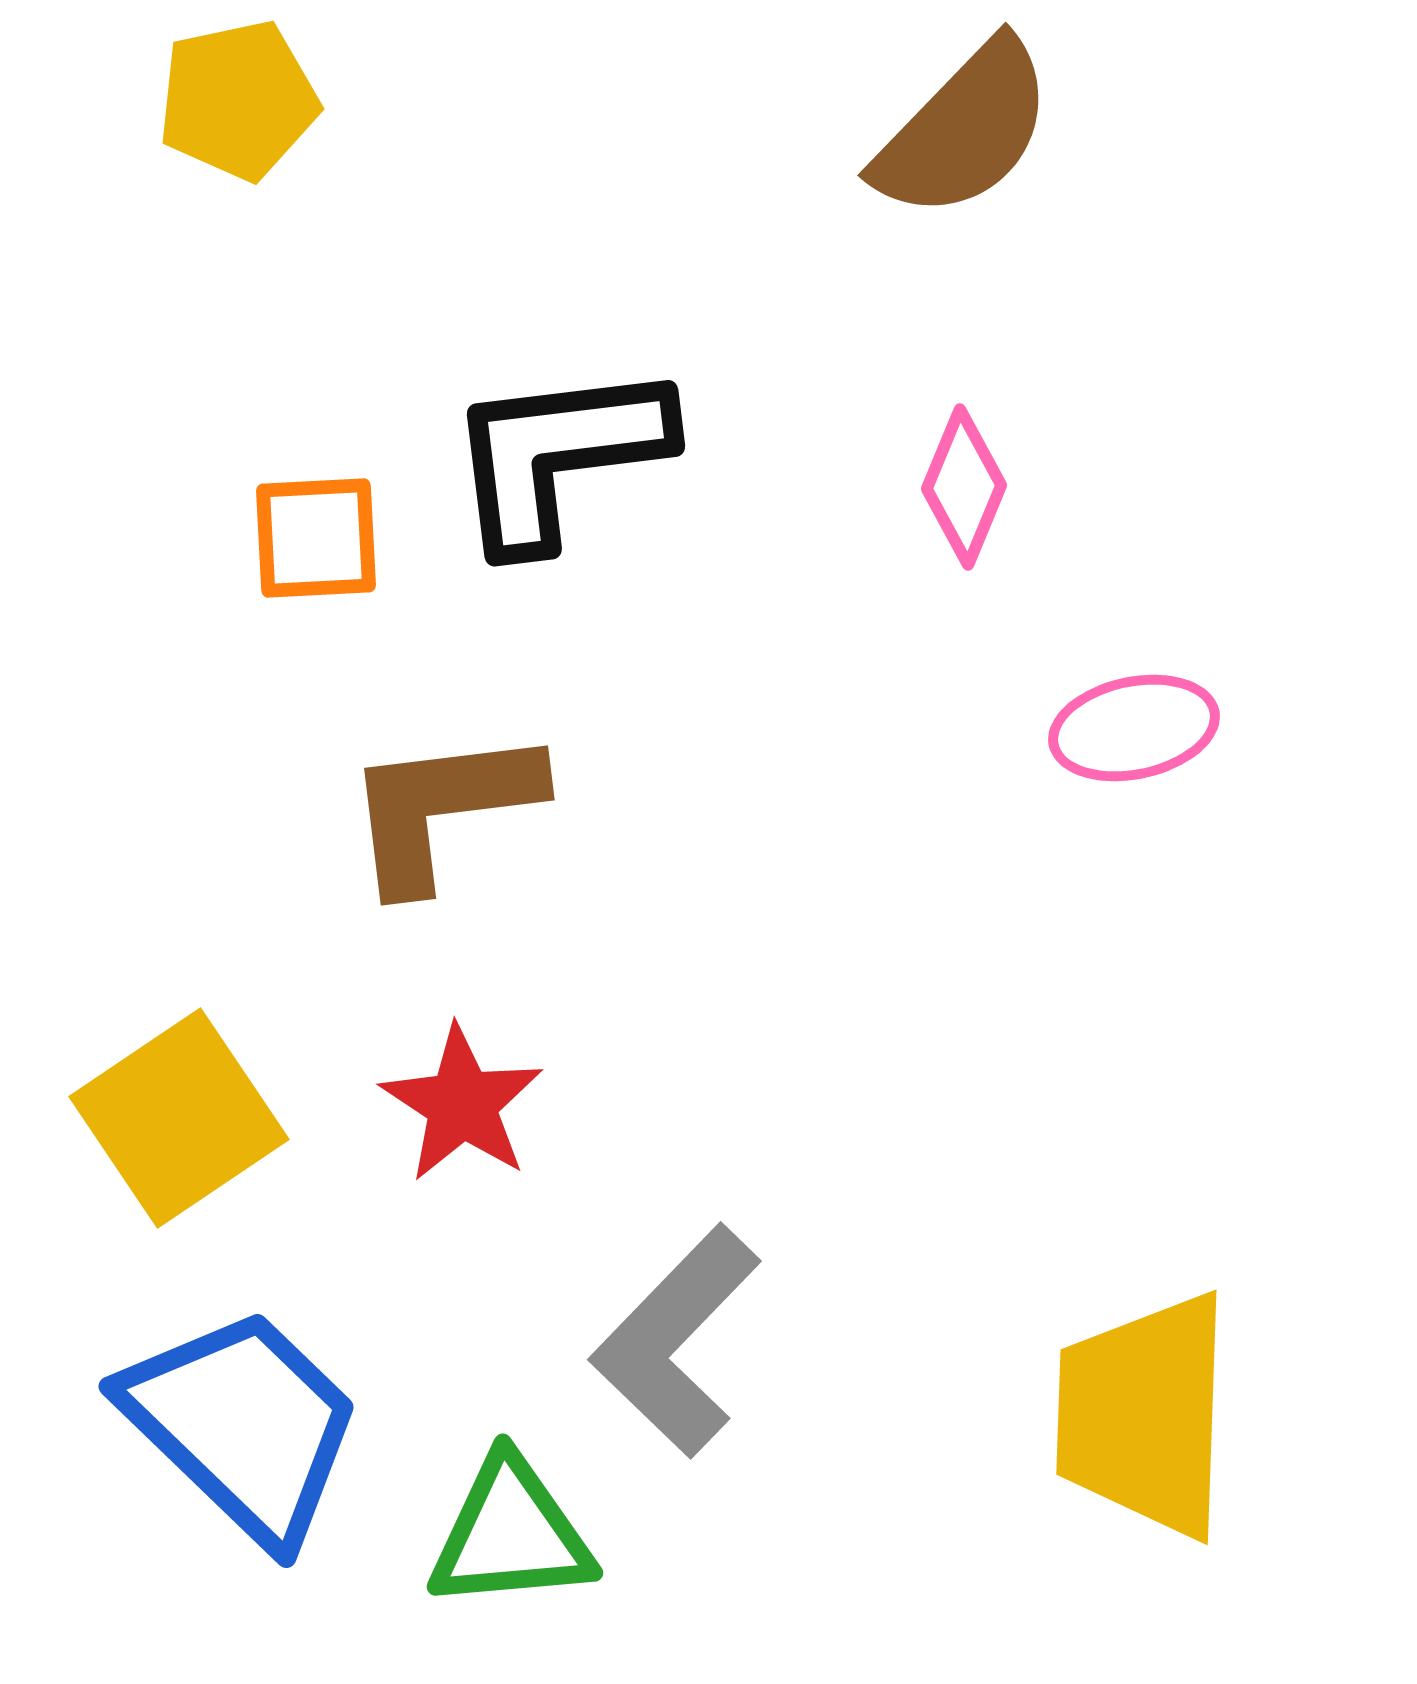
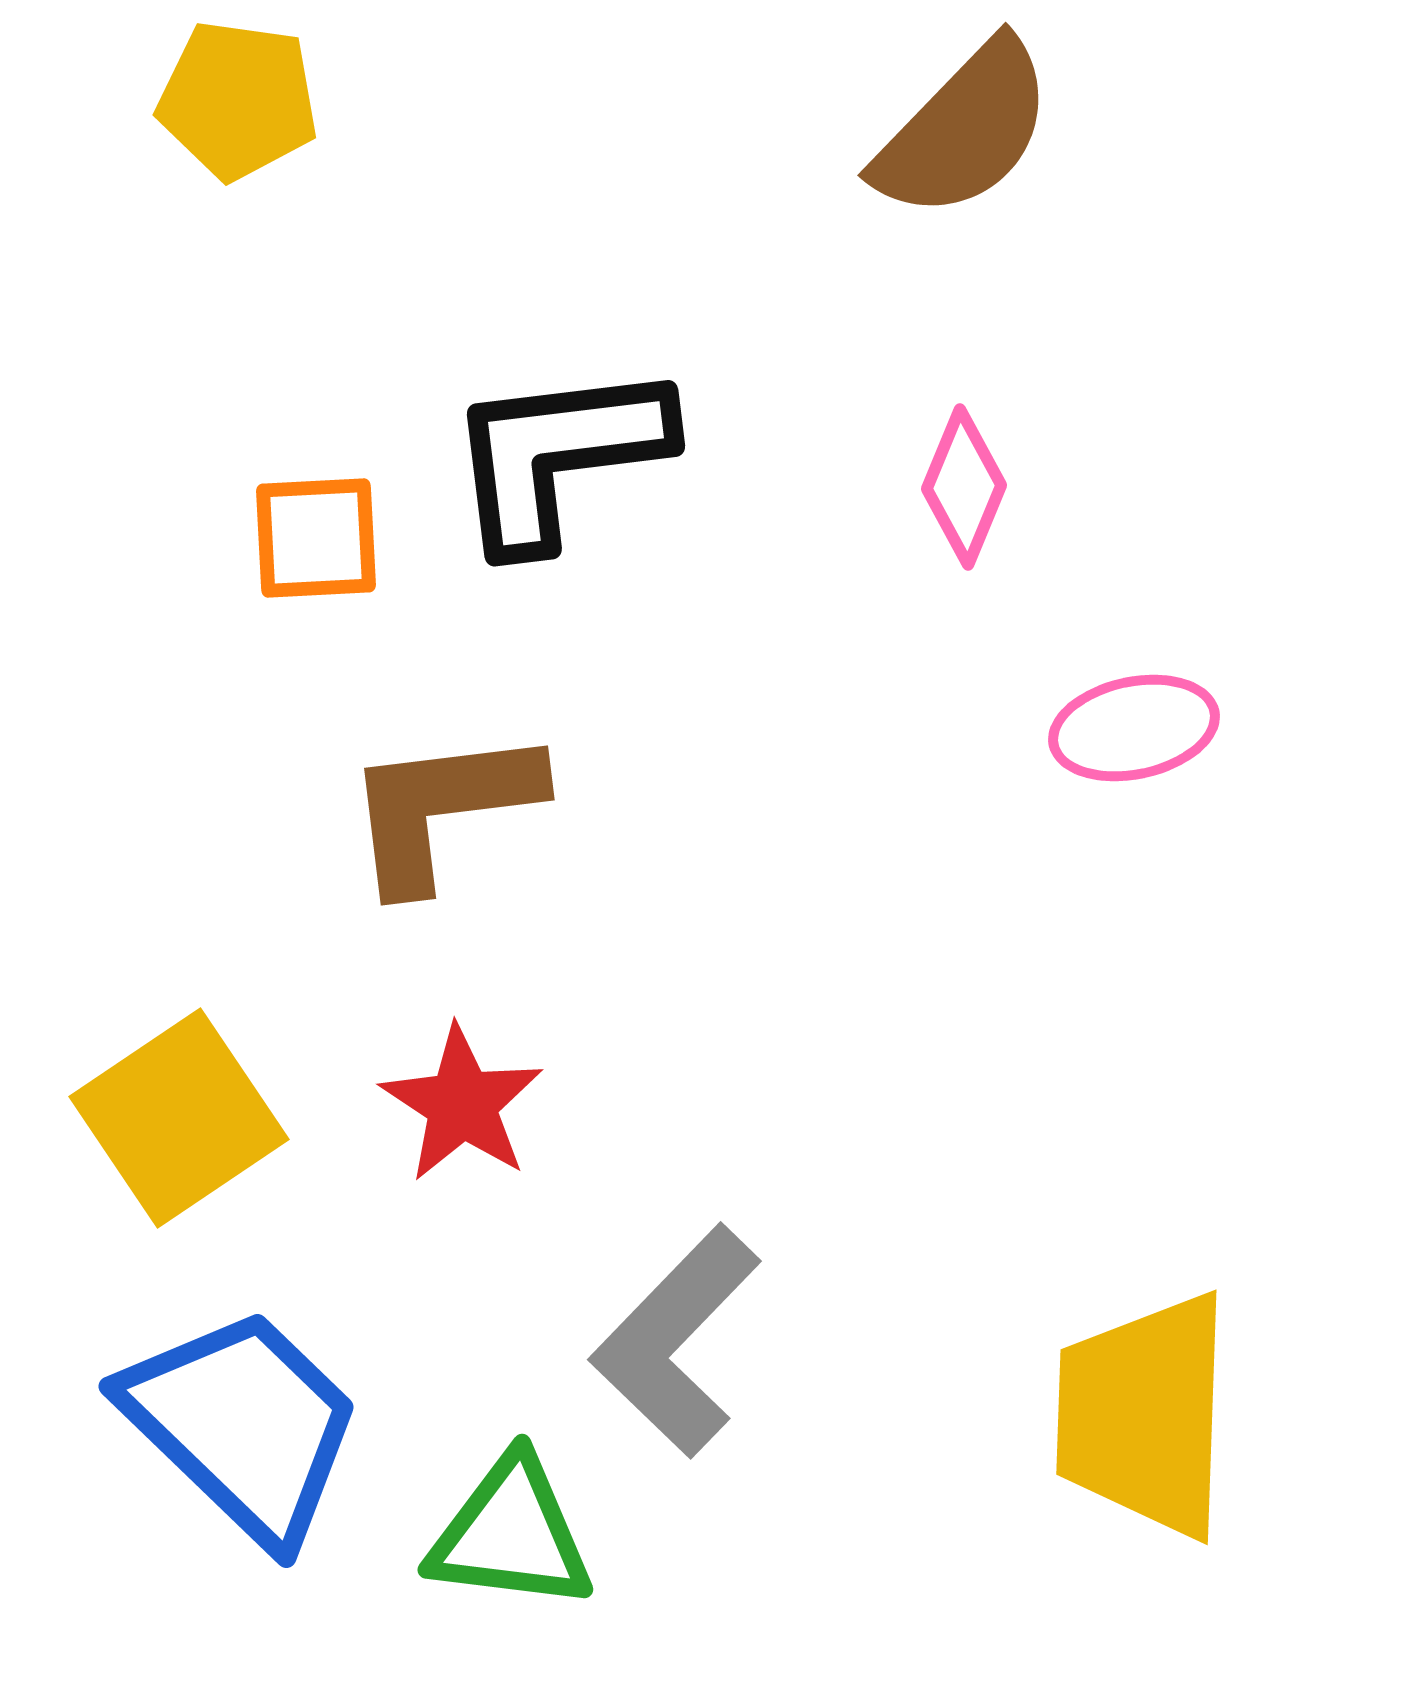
yellow pentagon: rotated 20 degrees clockwise
green triangle: rotated 12 degrees clockwise
